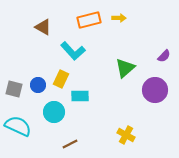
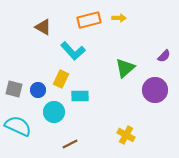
blue circle: moved 5 px down
